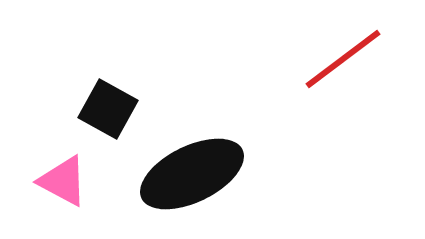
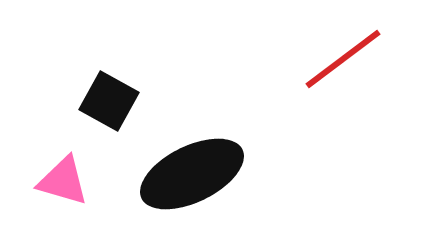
black square: moved 1 px right, 8 px up
pink triangle: rotated 12 degrees counterclockwise
